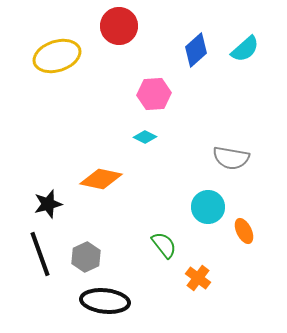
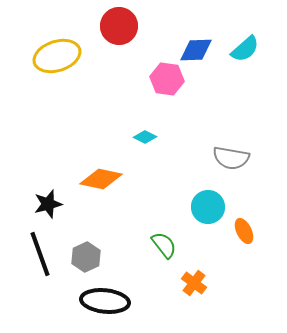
blue diamond: rotated 40 degrees clockwise
pink hexagon: moved 13 px right, 15 px up; rotated 12 degrees clockwise
orange cross: moved 4 px left, 5 px down
